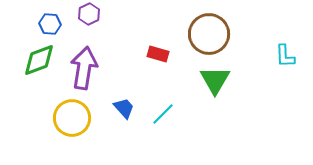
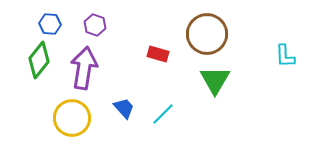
purple hexagon: moved 6 px right, 11 px down; rotated 15 degrees counterclockwise
brown circle: moved 2 px left
green diamond: rotated 30 degrees counterclockwise
